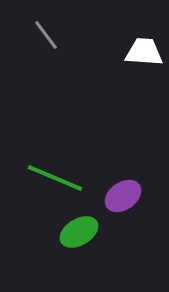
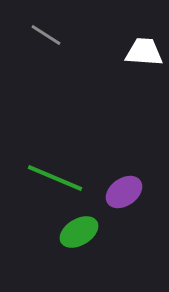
gray line: rotated 20 degrees counterclockwise
purple ellipse: moved 1 px right, 4 px up
